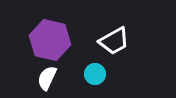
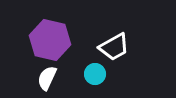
white trapezoid: moved 6 px down
